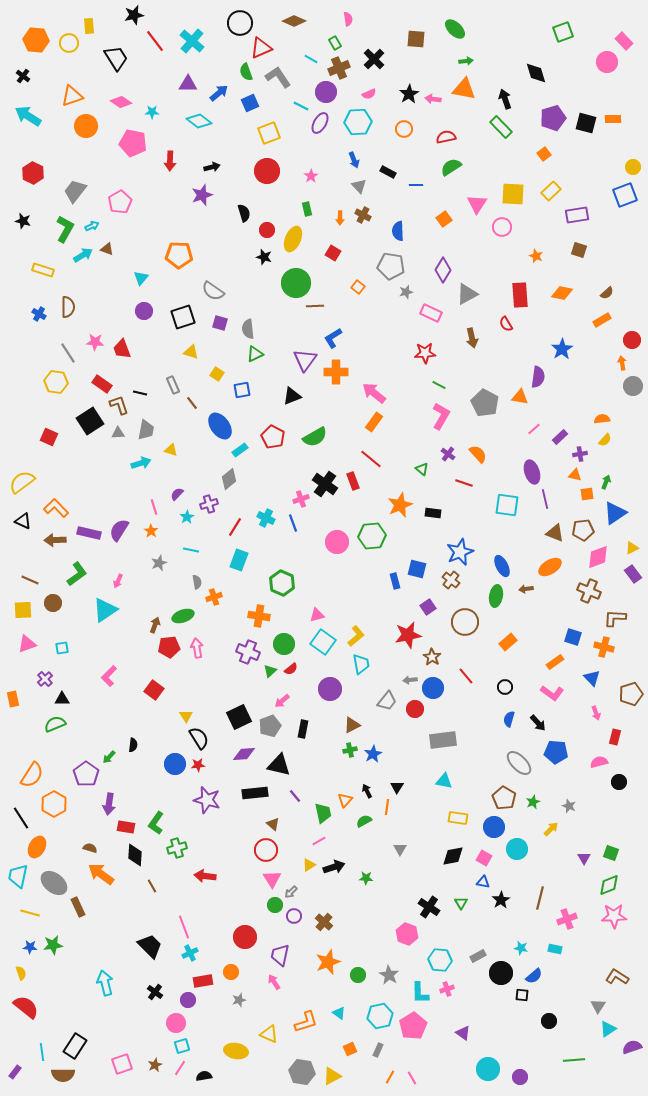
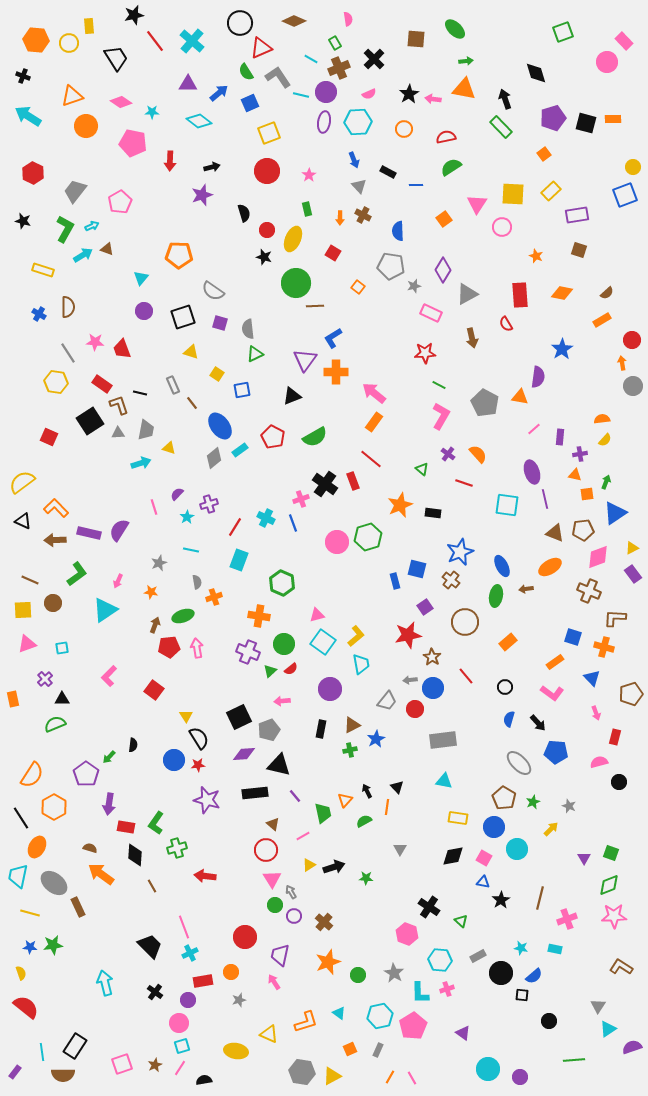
green semicircle at (246, 72): rotated 12 degrees counterclockwise
black cross at (23, 76): rotated 16 degrees counterclockwise
cyan line at (301, 106): moved 11 px up; rotated 14 degrees counterclockwise
purple ellipse at (320, 123): moved 4 px right, 1 px up; rotated 20 degrees counterclockwise
pink star at (311, 176): moved 2 px left, 1 px up
gray star at (406, 292): moved 8 px right, 6 px up
purple rectangle at (560, 437): rotated 42 degrees counterclockwise
yellow triangle at (171, 450): moved 2 px left, 2 px up
gray diamond at (229, 479): moved 15 px left, 21 px up
orange star at (151, 531): moved 61 px down; rotated 24 degrees counterclockwise
green hexagon at (372, 536): moved 4 px left, 1 px down; rotated 12 degrees counterclockwise
purple square at (428, 607): moved 3 px left
pink arrow at (282, 701): rotated 35 degrees clockwise
gray pentagon at (270, 726): moved 1 px left, 4 px down
black rectangle at (303, 729): moved 18 px right
blue star at (373, 754): moved 3 px right, 15 px up
blue circle at (175, 764): moved 1 px left, 4 px up
black triangle at (397, 787): rotated 16 degrees counterclockwise
orange hexagon at (54, 804): moved 3 px down
pink line at (319, 841): moved 16 px left, 5 px up
gray arrow at (291, 892): rotated 104 degrees clockwise
green triangle at (461, 903): moved 18 px down; rotated 16 degrees counterclockwise
gray star at (389, 975): moved 5 px right, 2 px up
brown L-shape at (617, 977): moved 4 px right, 10 px up
pink circle at (176, 1023): moved 3 px right
black semicircle at (204, 1076): moved 4 px down
